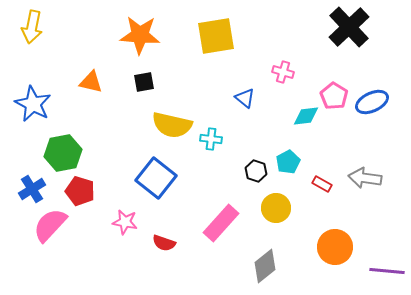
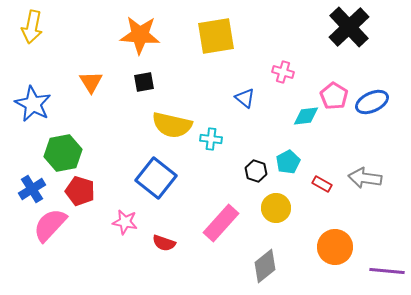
orange triangle: rotated 45 degrees clockwise
